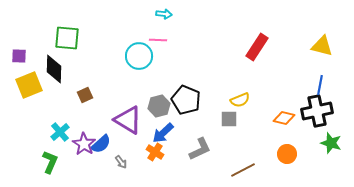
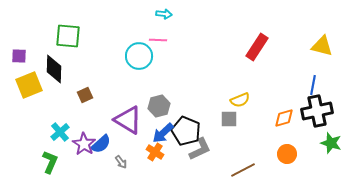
green square: moved 1 px right, 2 px up
blue line: moved 7 px left
black pentagon: moved 31 px down
orange diamond: rotated 30 degrees counterclockwise
